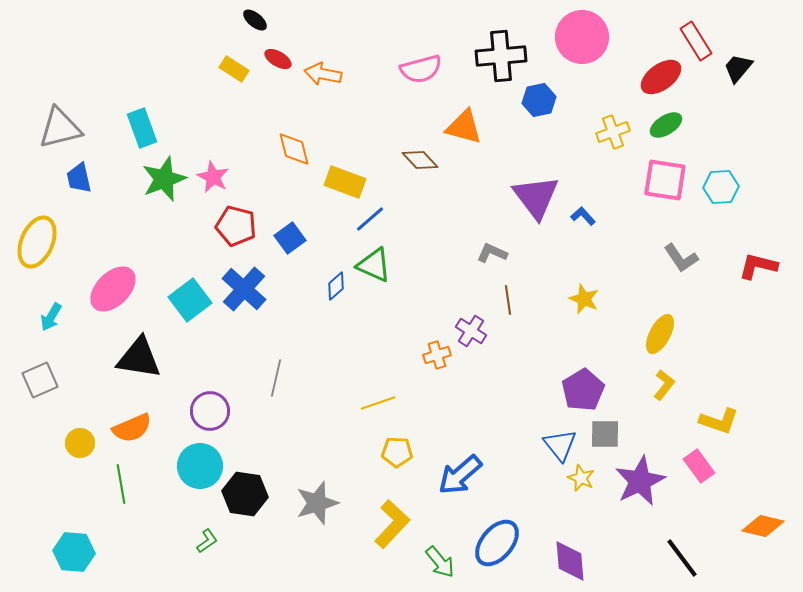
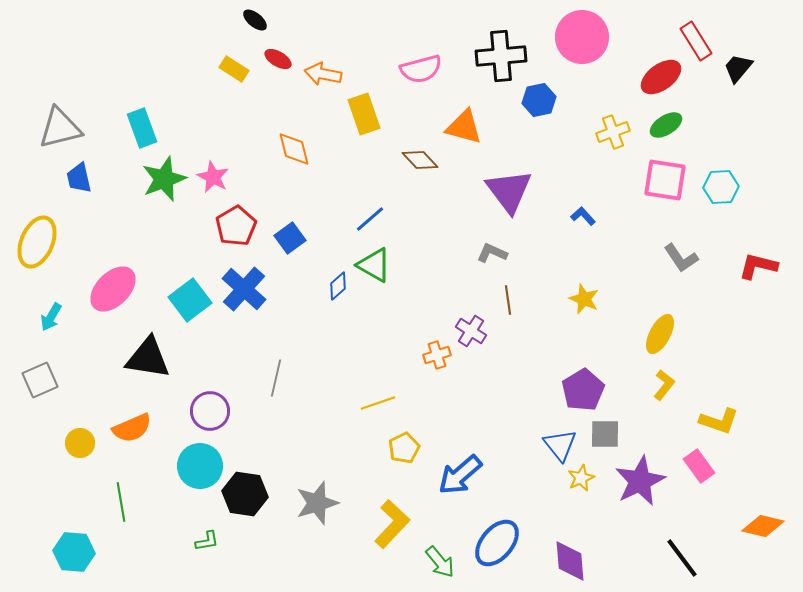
yellow rectangle at (345, 182): moved 19 px right, 68 px up; rotated 51 degrees clockwise
purple triangle at (536, 197): moved 27 px left, 6 px up
red pentagon at (236, 226): rotated 27 degrees clockwise
green triangle at (374, 265): rotated 6 degrees clockwise
blue diamond at (336, 286): moved 2 px right
black triangle at (139, 358): moved 9 px right
yellow pentagon at (397, 452): moved 7 px right, 4 px up; rotated 28 degrees counterclockwise
yellow star at (581, 478): rotated 24 degrees clockwise
green line at (121, 484): moved 18 px down
green L-shape at (207, 541): rotated 25 degrees clockwise
